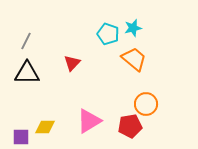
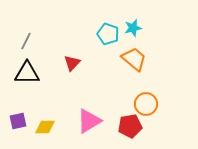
purple square: moved 3 px left, 16 px up; rotated 12 degrees counterclockwise
